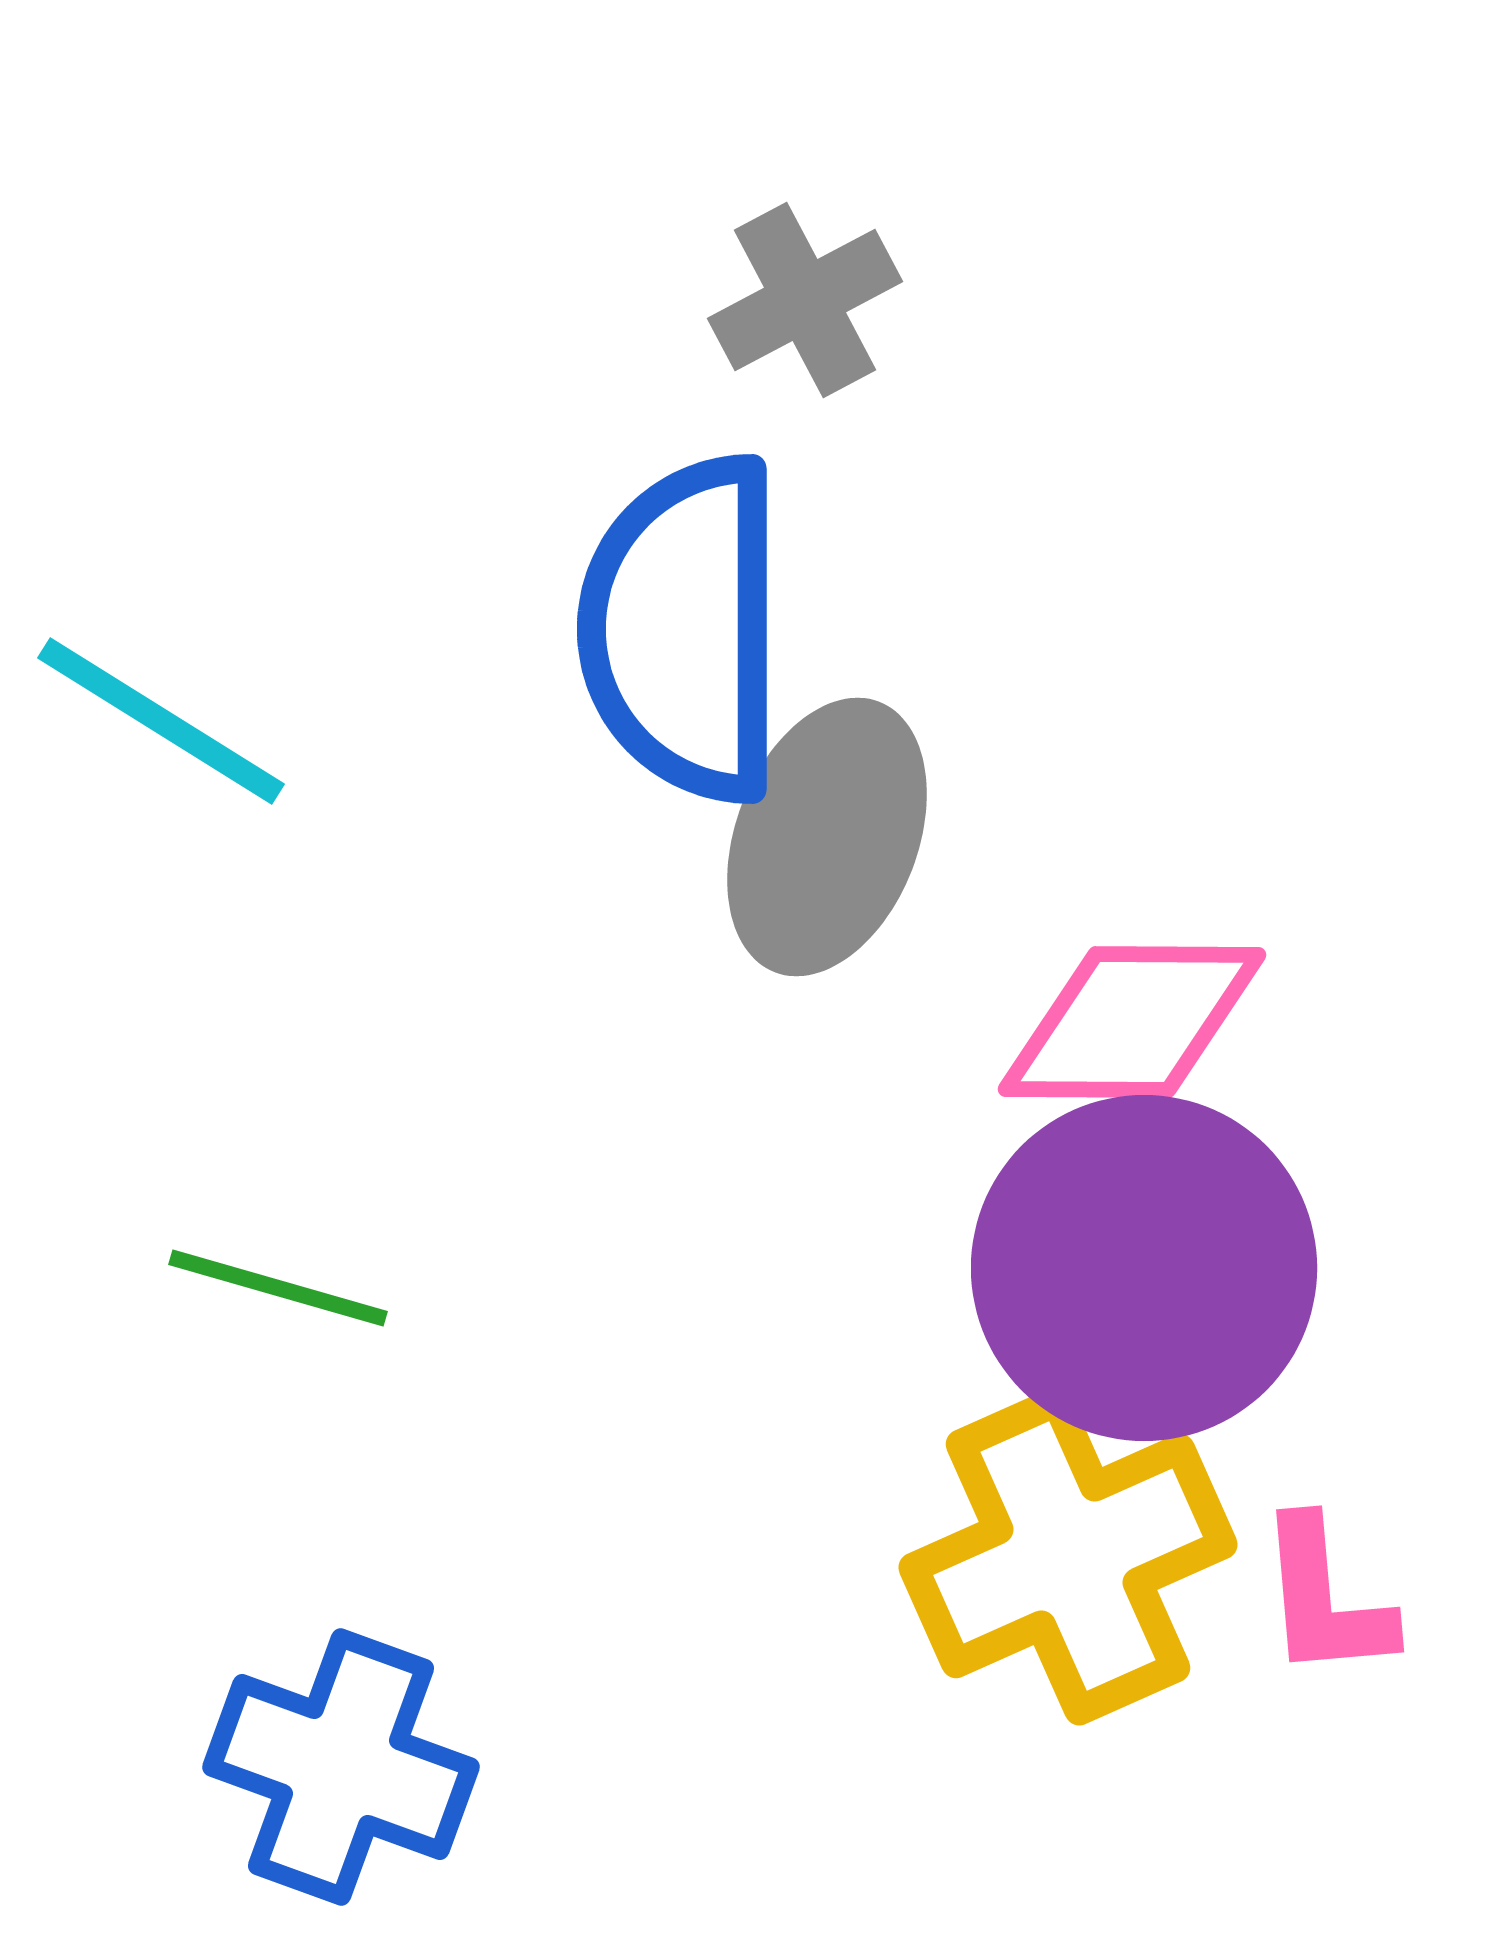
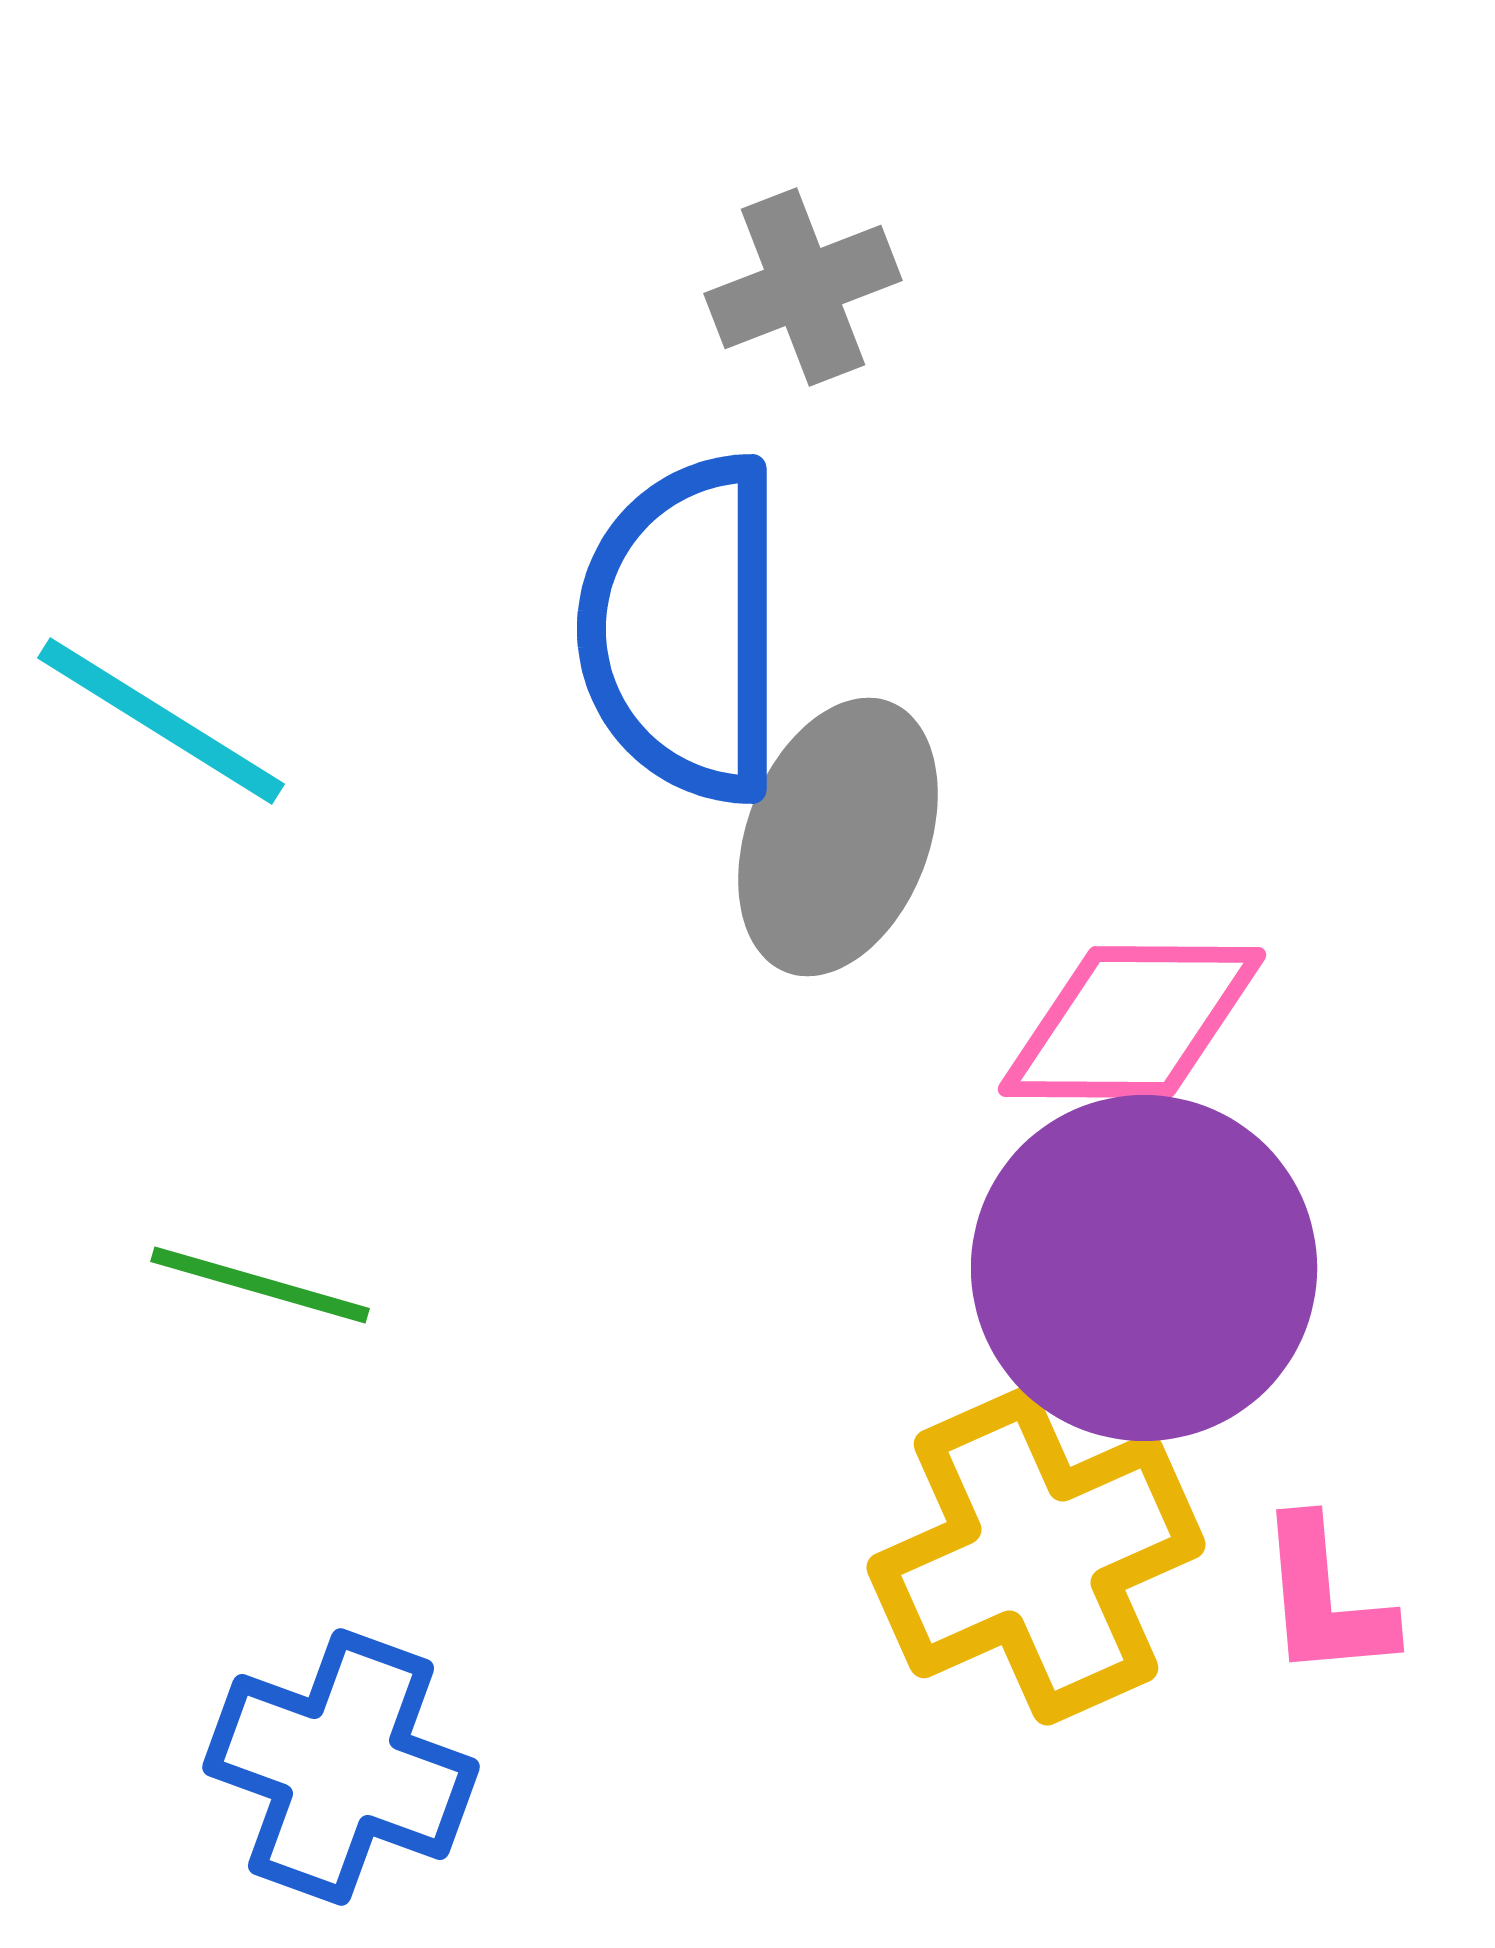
gray cross: moved 2 px left, 13 px up; rotated 7 degrees clockwise
gray ellipse: moved 11 px right
green line: moved 18 px left, 3 px up
yellow cross: moved 32 px left
